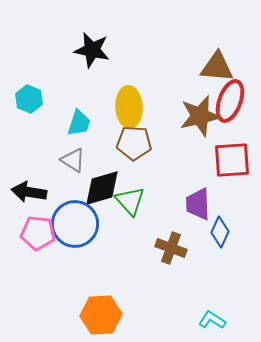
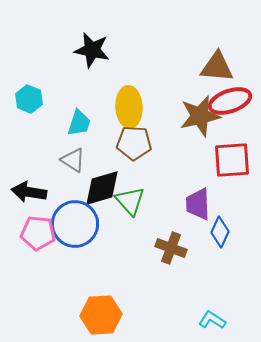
red ellipse: rotated 51 degrees clockwise
